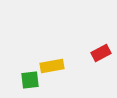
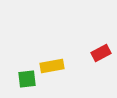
green square: moved 3 px left, 1 px up
